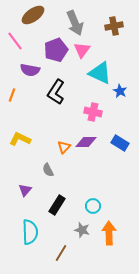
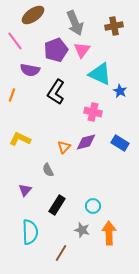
cyan triangle: moved 1 px down
purple diamond: rotated 15 degrees counterclockwise
